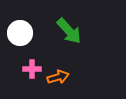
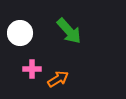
orange arrow: moved 2 px down; rotated 15 degrees counterclockwise
